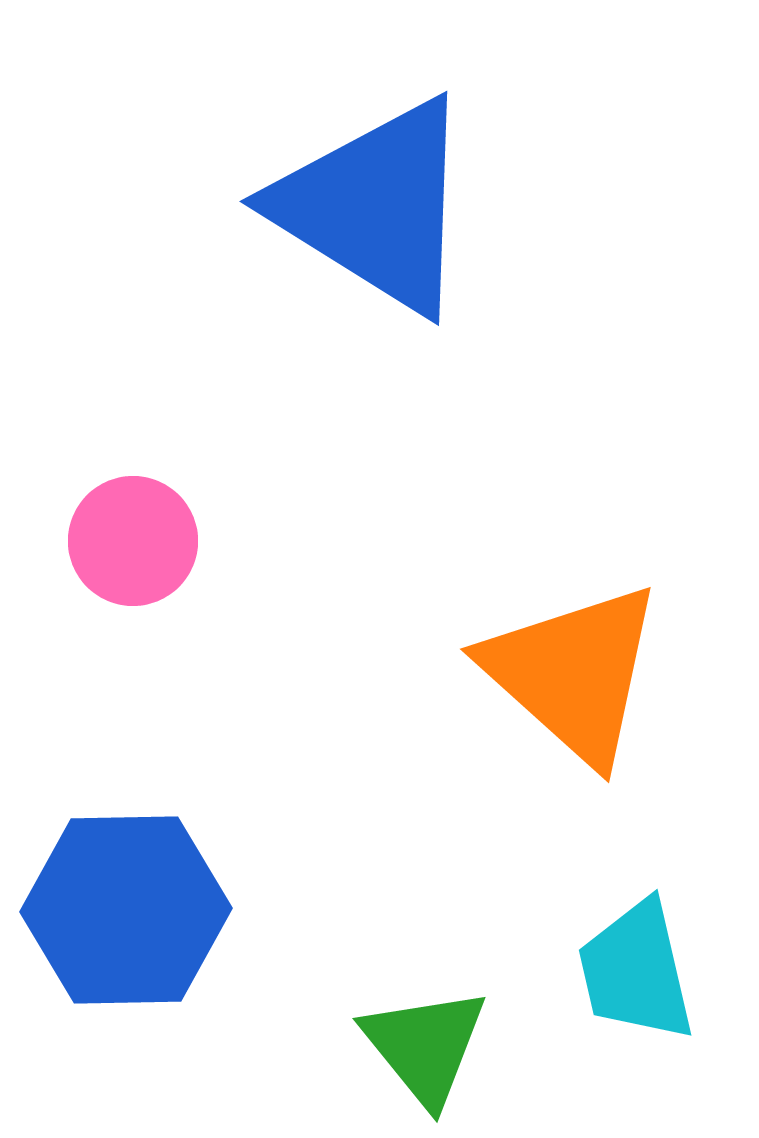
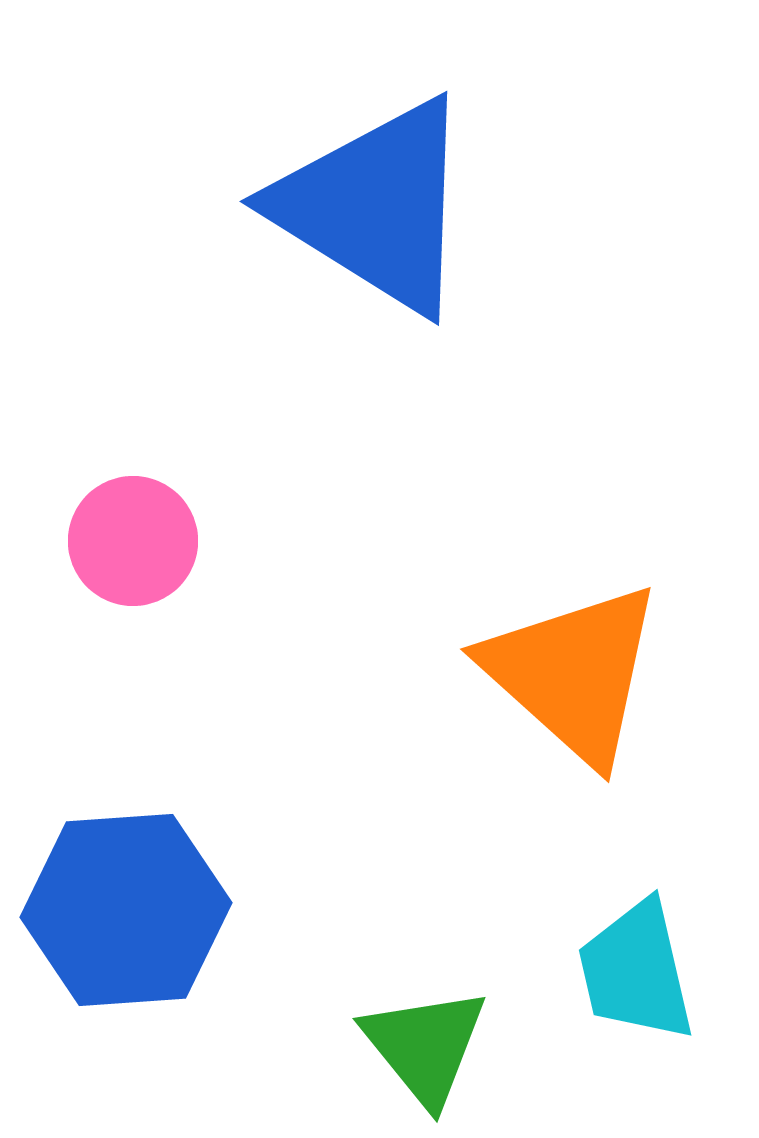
blue hexagon: rotated 3 degrees counterclockwise
